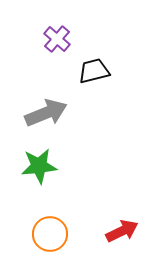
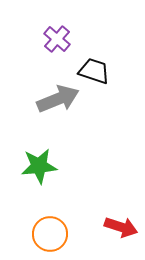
black trapezoid: rotated 32 degrees clockwise
gray arrow: moved 12 px right, 14 px up
red arrow: moved 1 px left, 4 px up; rotated 44 degrees clockwise
